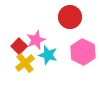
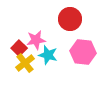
red circle: moved 2 px down
pink star: rotated 12 degrees clockwise
red square: moved 2 px down
pink hexagon: rotated 20 degrees counterclockwise
